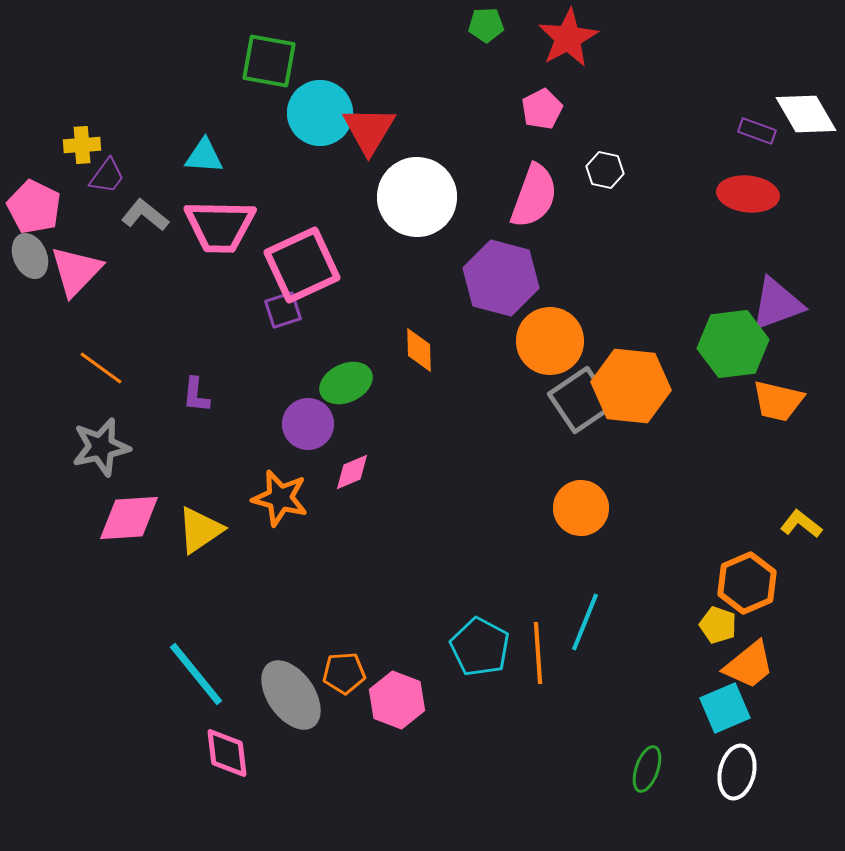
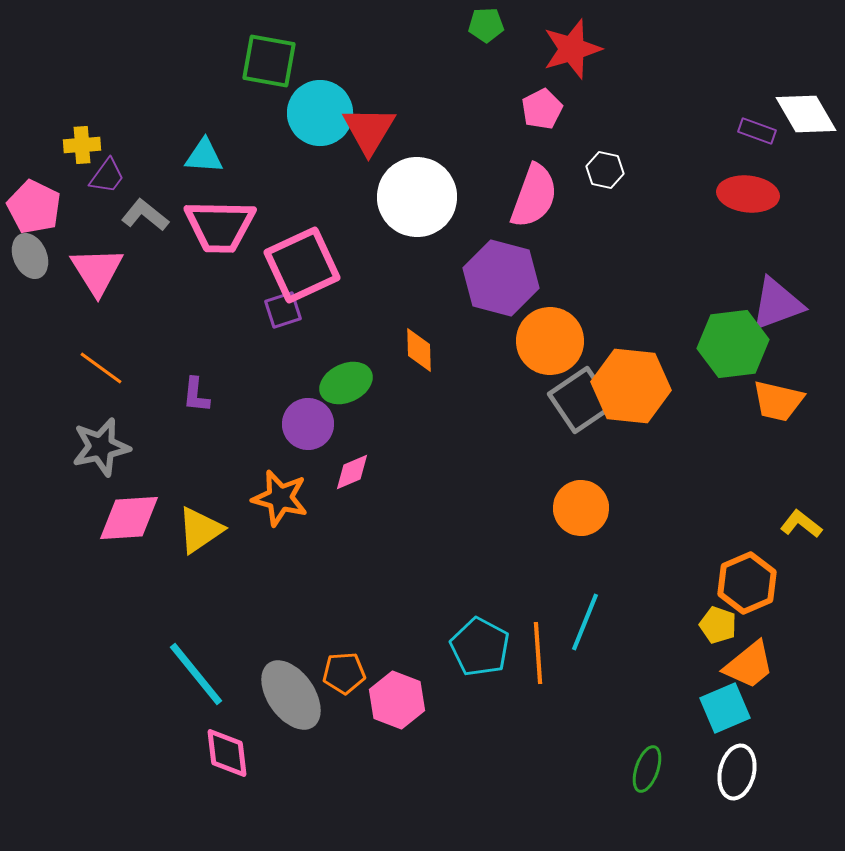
red star at (568, 38): moved 4 px right, 11 px down; rotated 12 degrees clockwise
pink triangle at (76, 271): moved 21 px right; rotated 16 degrees counterclockwise
